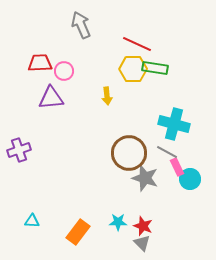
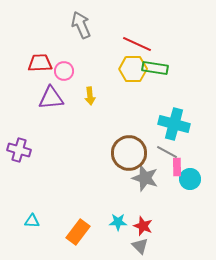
yellow arrow: moved 17 px left
purple cross: rotated 35 degrees clockwise
pink rectangle: rotated 24 degrees clockwise
gray triangle: moved 2 px left, 3 px down
